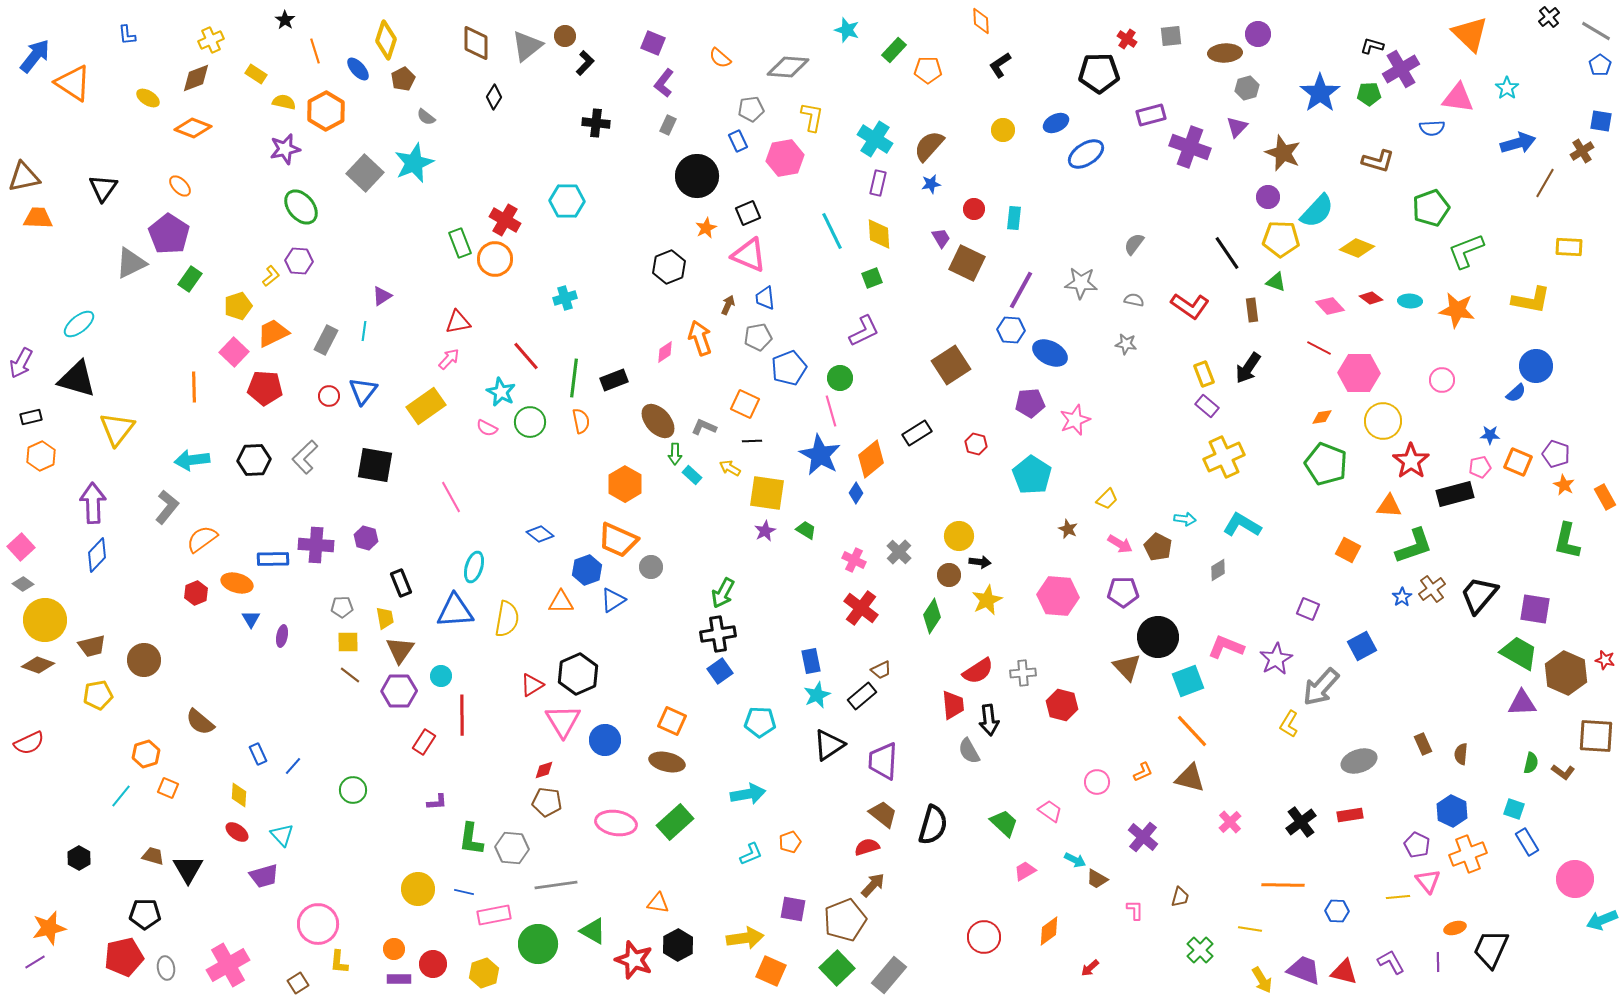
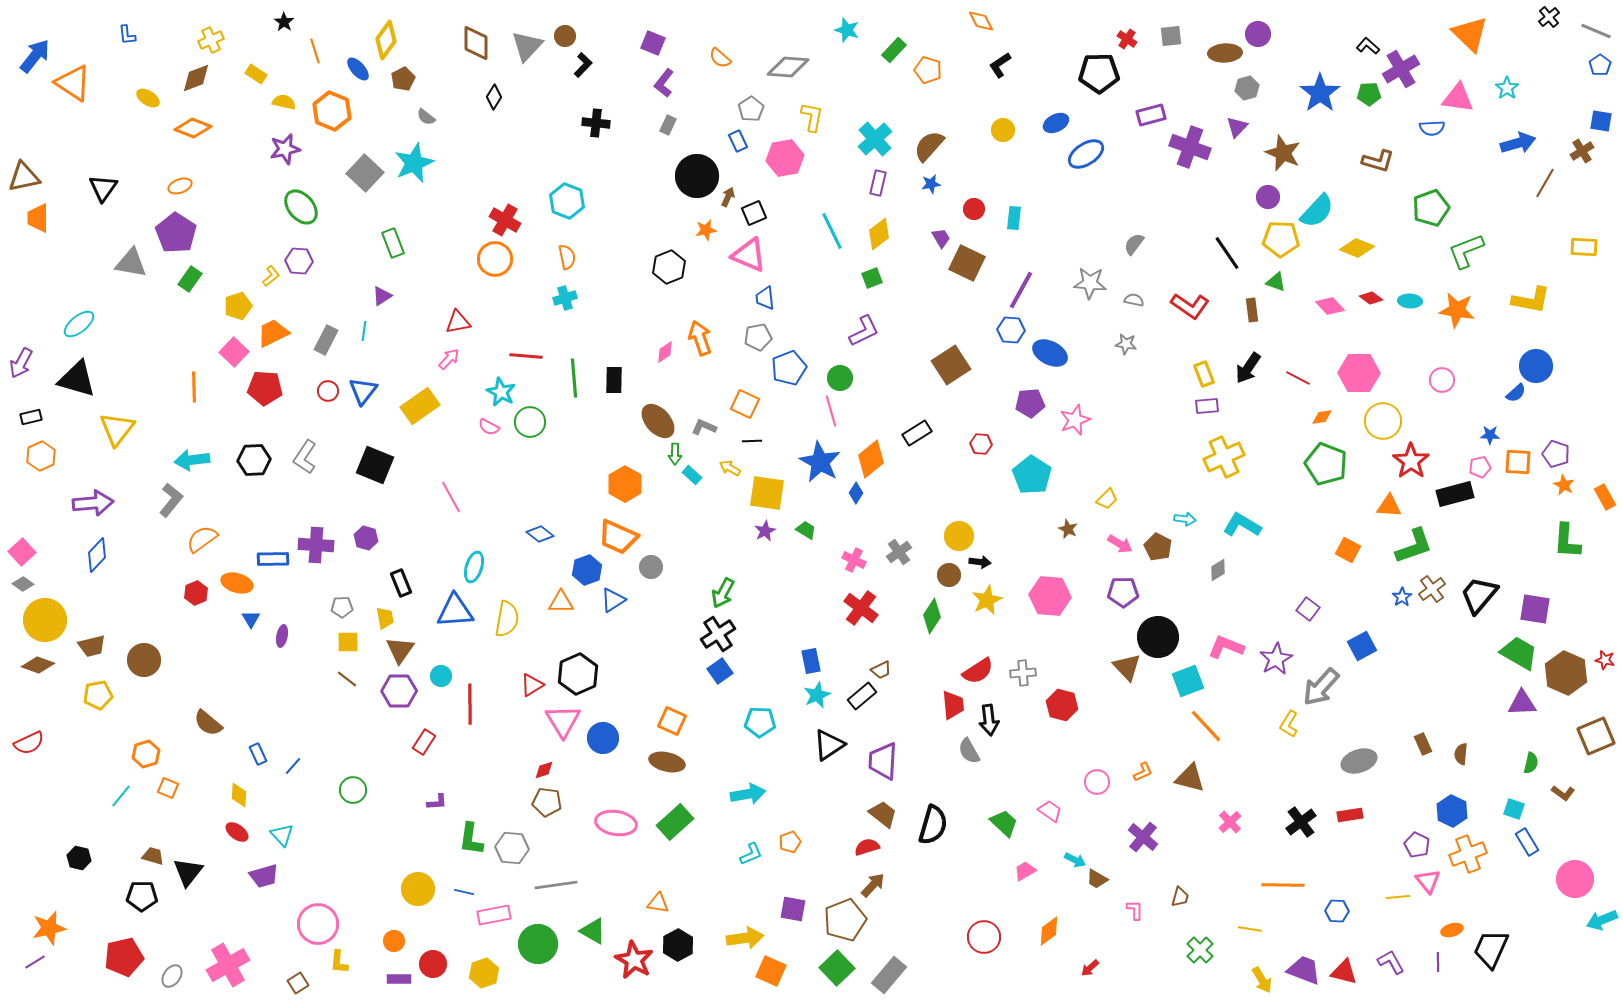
black star at (285, 20): moved 1 px left, 2 px down
orange diamond at (981, 21): rotated 24 degrees counterclockwise
gray line at (1596, 31): rotated 8 degrees counterclockwise
yellow diamond at (386, 40): rotated 18 degrees clockwise
gray triangle at (527, 46): rotated 8 degrees counterclockwise
black L-shape at (1372, 46): moved 4 px left; rotated 25 degrees clockwise
black L-shape at (585, 63): moved 2 px left, 2 px down
orange pentagon at (928, 70): rotated 16 degrees clockwise
gray pentagon at (751, 109): rotated 25 degrees counterclockwise
orange hexagon at (326, 111): moved 6 px right; rotated 9 degrees counterclockwise
cyan cross at (875, 139): rotated 16 degrees clockwise
orange ellipse at (180, 186): rotated 65 degrees counterclockwise
cyan hexagon at (567, 201): rotated 20 degrees clockwise
black square at (748, 213): moved 6 px right
orange trapezoid at (38, 218): rotated 92 degrees counterclockwise
orange star at (706, 228): moved 2 px down; rotated 15 degrees clockwise
purple pentagon at (169, 234): moved 7 px right, 1 px up
yellow diamond at (879, 234): rotated 56 degrees clockwise
green rectangle at (460, 243): moved 67 px left
yellow rectangle at (1569, 247): moved 15 px right
gray triangle at (131, 263): rotated 36 degrees clockwise
gray star at (1081, 283): moved 9 px right
brown arrow at (728, 305): moved 108 px up
red line at (1319, 348): moved 21 px left, 30 px down
red line at (526, 356): rotated 44 degrees counterclockwise
green line at (574, 378): rotated 12 degrees counterclockwise
black rectangle at (614, 380): rotated 68 degrees counterclockwise
red circle at (329, 396): moved 1 px left, 5 px up
yellow rectangle at (426, 406): moved 6 px left
purple rectangle at (1207, 406): rotated 45 degrees counterclockwise
orange semicircle at (581, 421): moved 14 px left, 164 px up
pink semicircle at (487, 428): moved 2 px right, 1 px up
red hexagon at (976, 444): moved 5 px right; rotated 10 degrees counterclockwise
blue star at (820, 455): moved 7 px down
gray L-shape at (305, 457): rotated 12 degrees counterclockwise
orange square at (1518, 462): rotated 20 degrees counterclockwise
black square at (375, 465): rotated 12 degrees clockwise
purple arrow at (93, 503): rotated 87 degrees clockwise
gray L-shape at (167, 507): moved 4 px right, 7 px up
orange trapezoid at (618, 540): moved 3 px up
green L-shape at (1567, 541): rotated 9 degrees counterclockwise
pink square at (21, 547): moved 1 px right, 5 px down
gray cross at (899, 552): rotated 10 degrees clockwise
pink hexagon at (1058, 596): moved 8 px left
purple square at (1308, 609): rotated 15 degrees clockwise
black cross at (718, 634): rotated 24 degrees counterclockwise
brown line at (350, 675): moved 3 px left, 4 px down
red line at (462, 715): moved 8 px right, 11 px up
brown semicircle at (200, 722): moved 8 px right, 1 px down
orange line at (1192, 731): moved 14 px right, 5 px up
brown square at (1596, 736): rotated 27 degrees counterclockwise
blue circle at (605, 740): moved 2 px left, 2 px up
brown L-shape at (1563, 772): moved 21 px down
black hexagon at (79, 858): rotated 15 degrees counterclockwise
black triangle at (188, 869): moved 3 px down; rotated 8 degrees clockwise
black pentagon at (145, 914): moved 3 px left, 18 px up
orange ellipse at (1455, 928): moved 3 px left, 2 px down
orange circle at (394, 949): moved 8 px up
red star at (634, 960): rotated 9 degrees clockwise
gray ellipse at (166, 968): moved 6 px right, 8 px down; rotated 45 degrees clockwise
